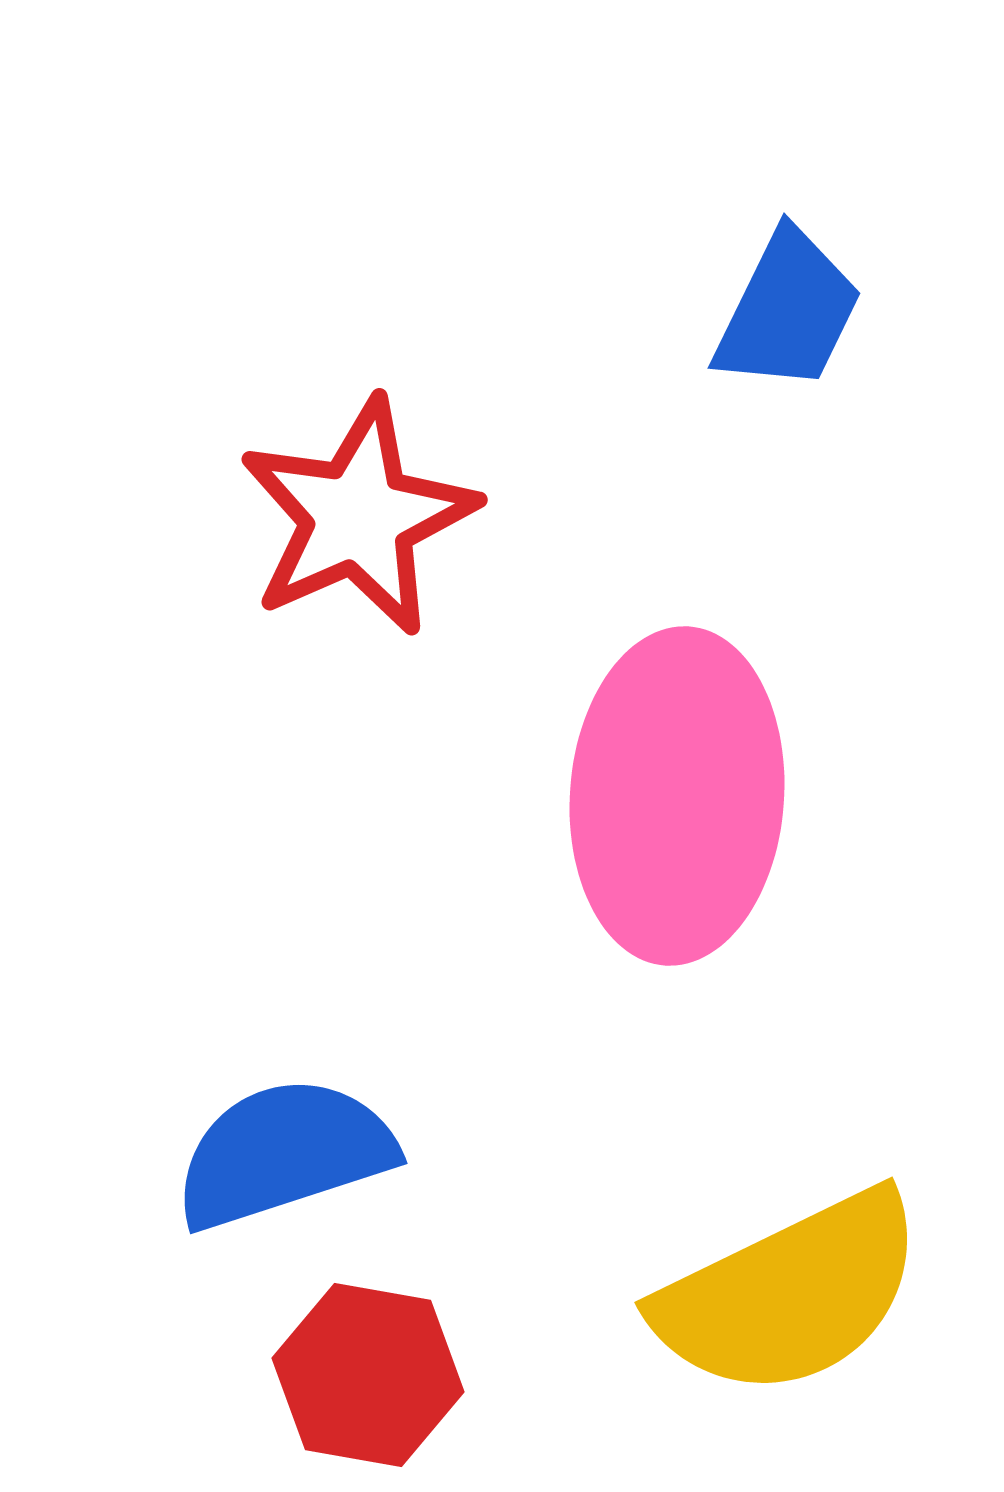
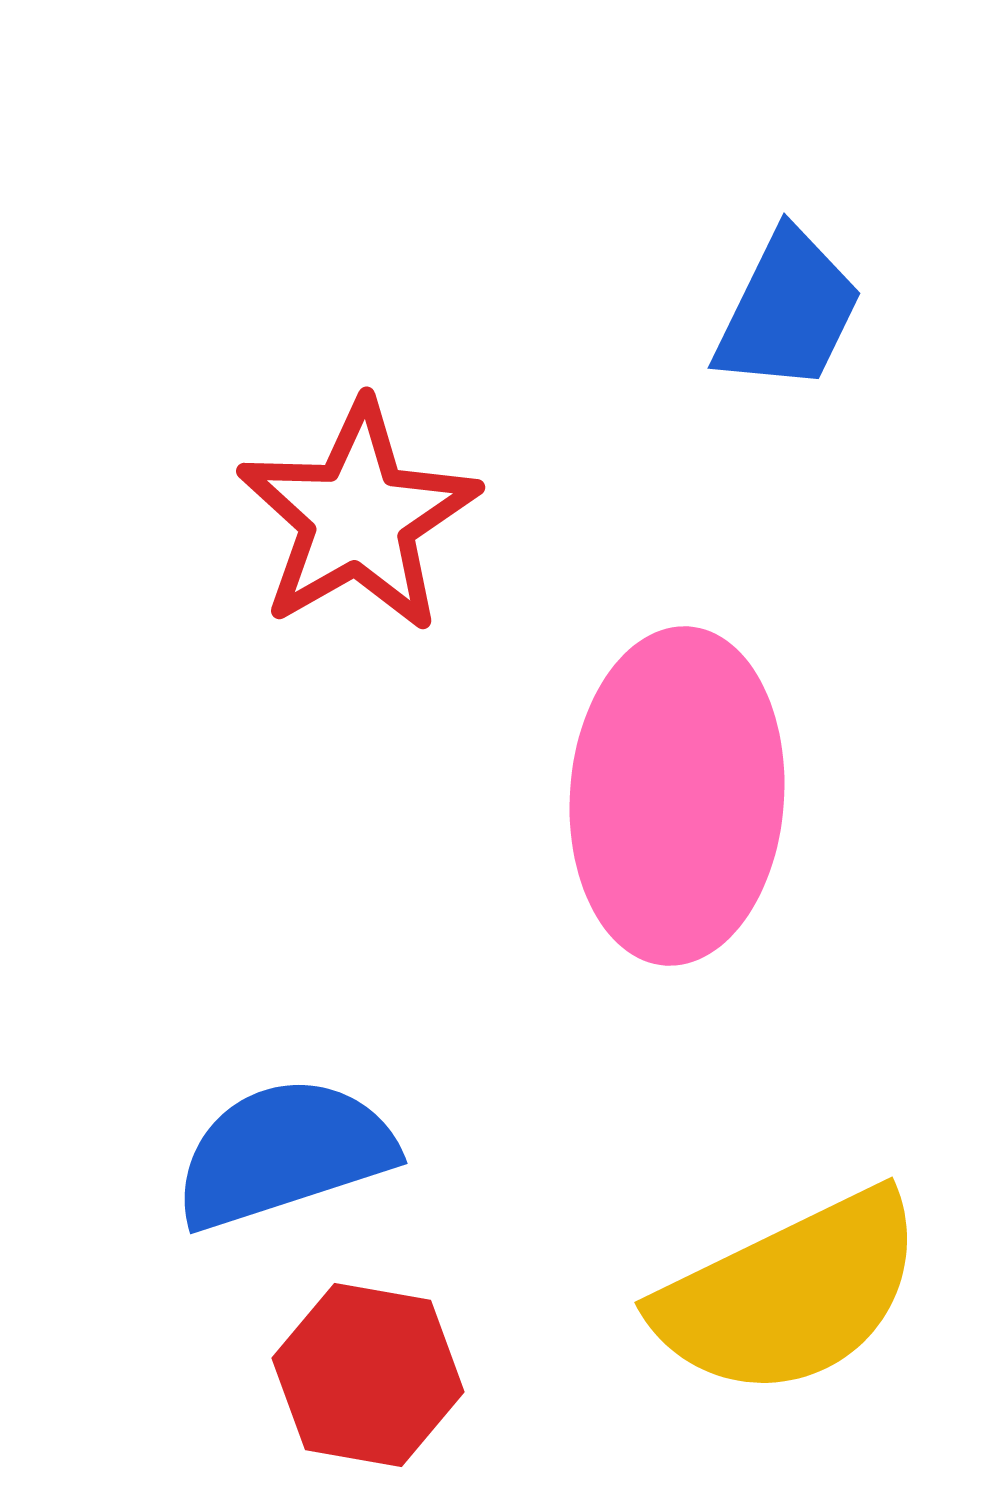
red star: rotated 6 degrees counterclockwise
